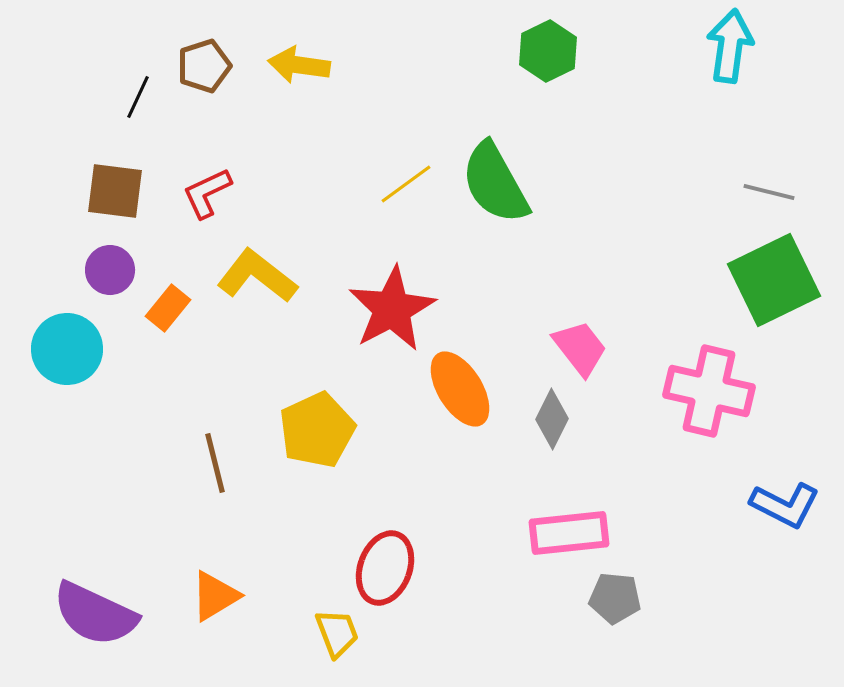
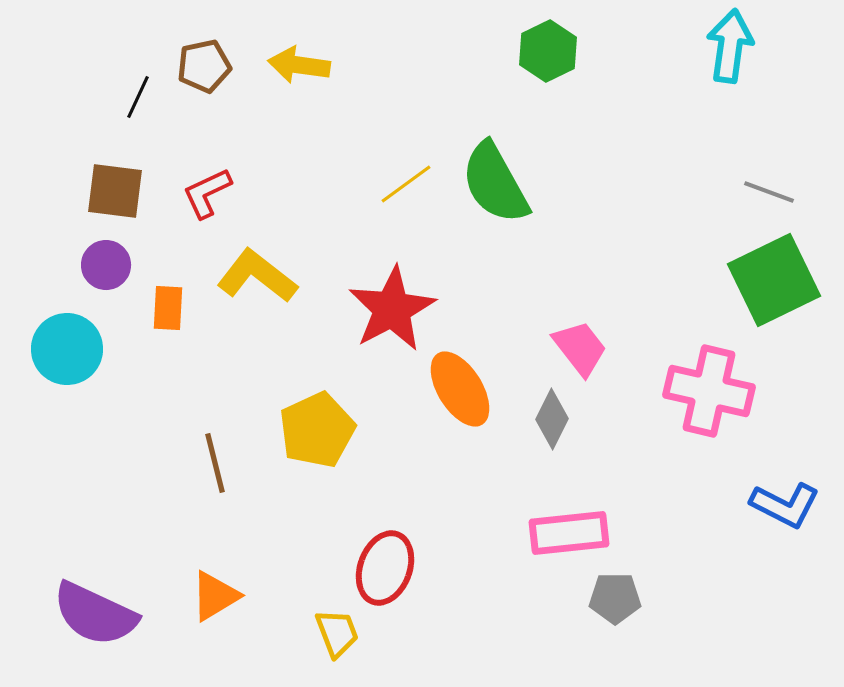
brown pentagon: rotated 6 degrees clockwise
gray line: rotated 6 degrees clockwise
purple circle: moved 4 px left, 5 px up
orange rectangle: rotated 36 degrees counterclockwise
gray pentagon: rotated 6 degrees counterclockwise
